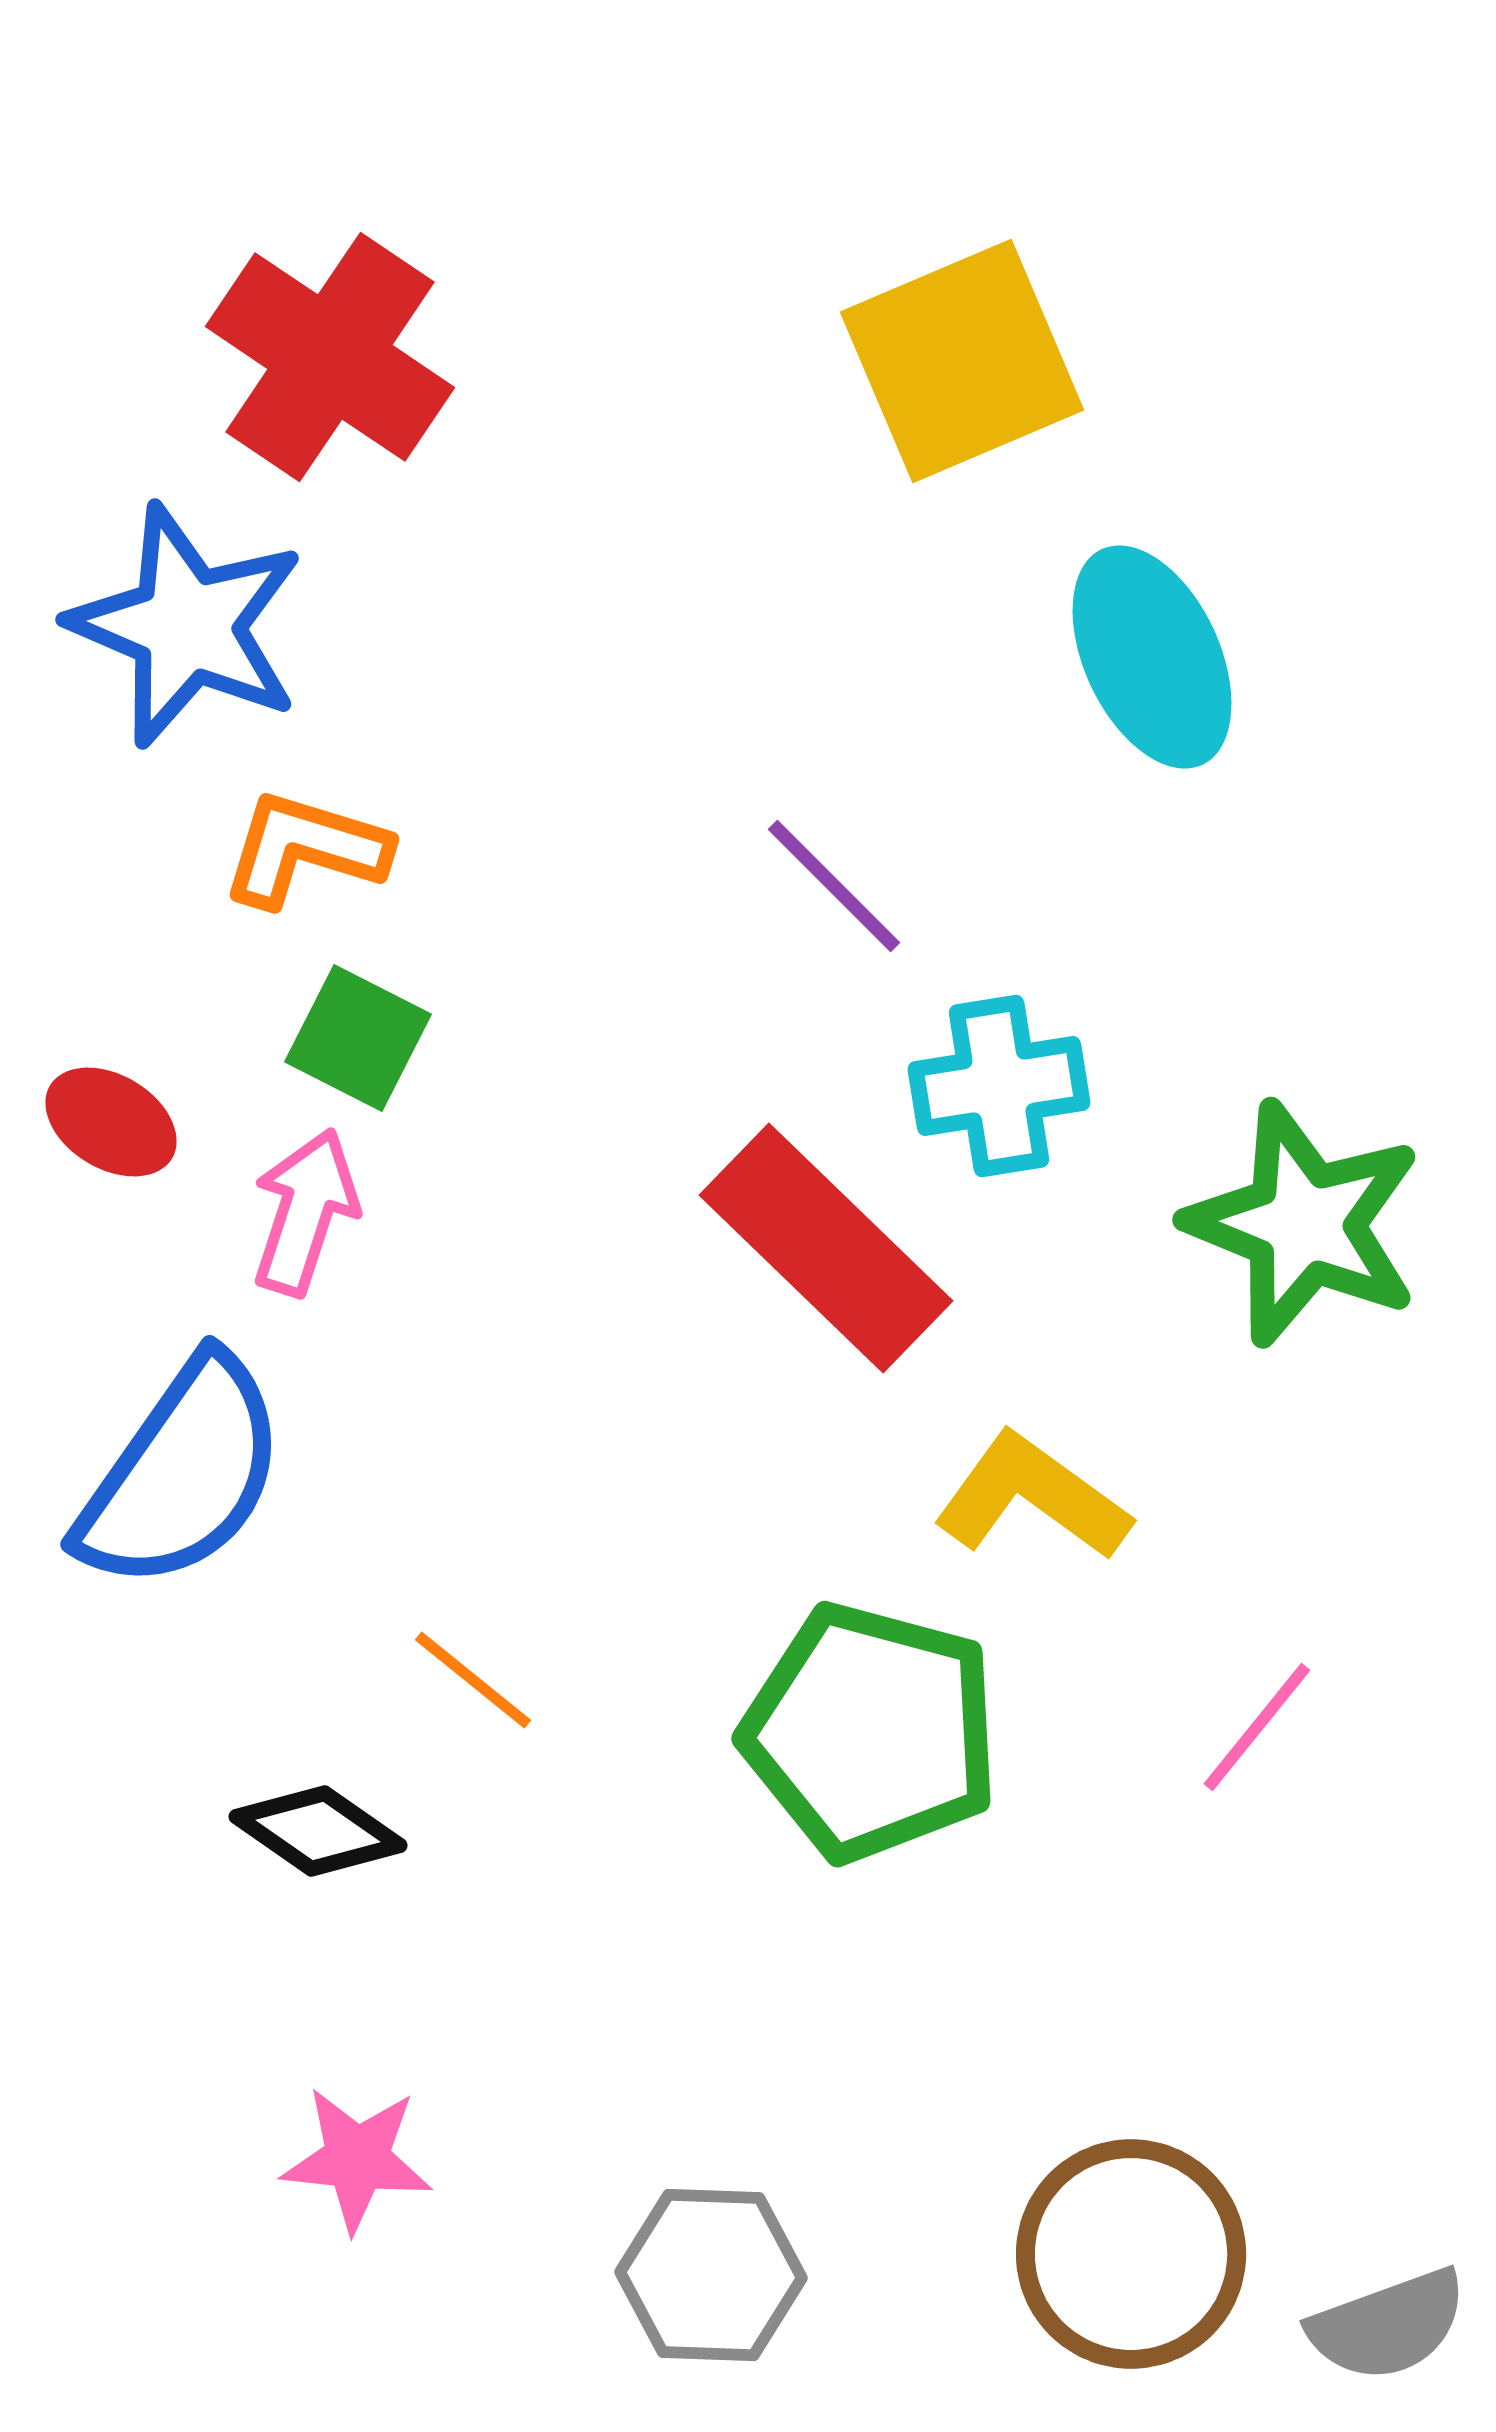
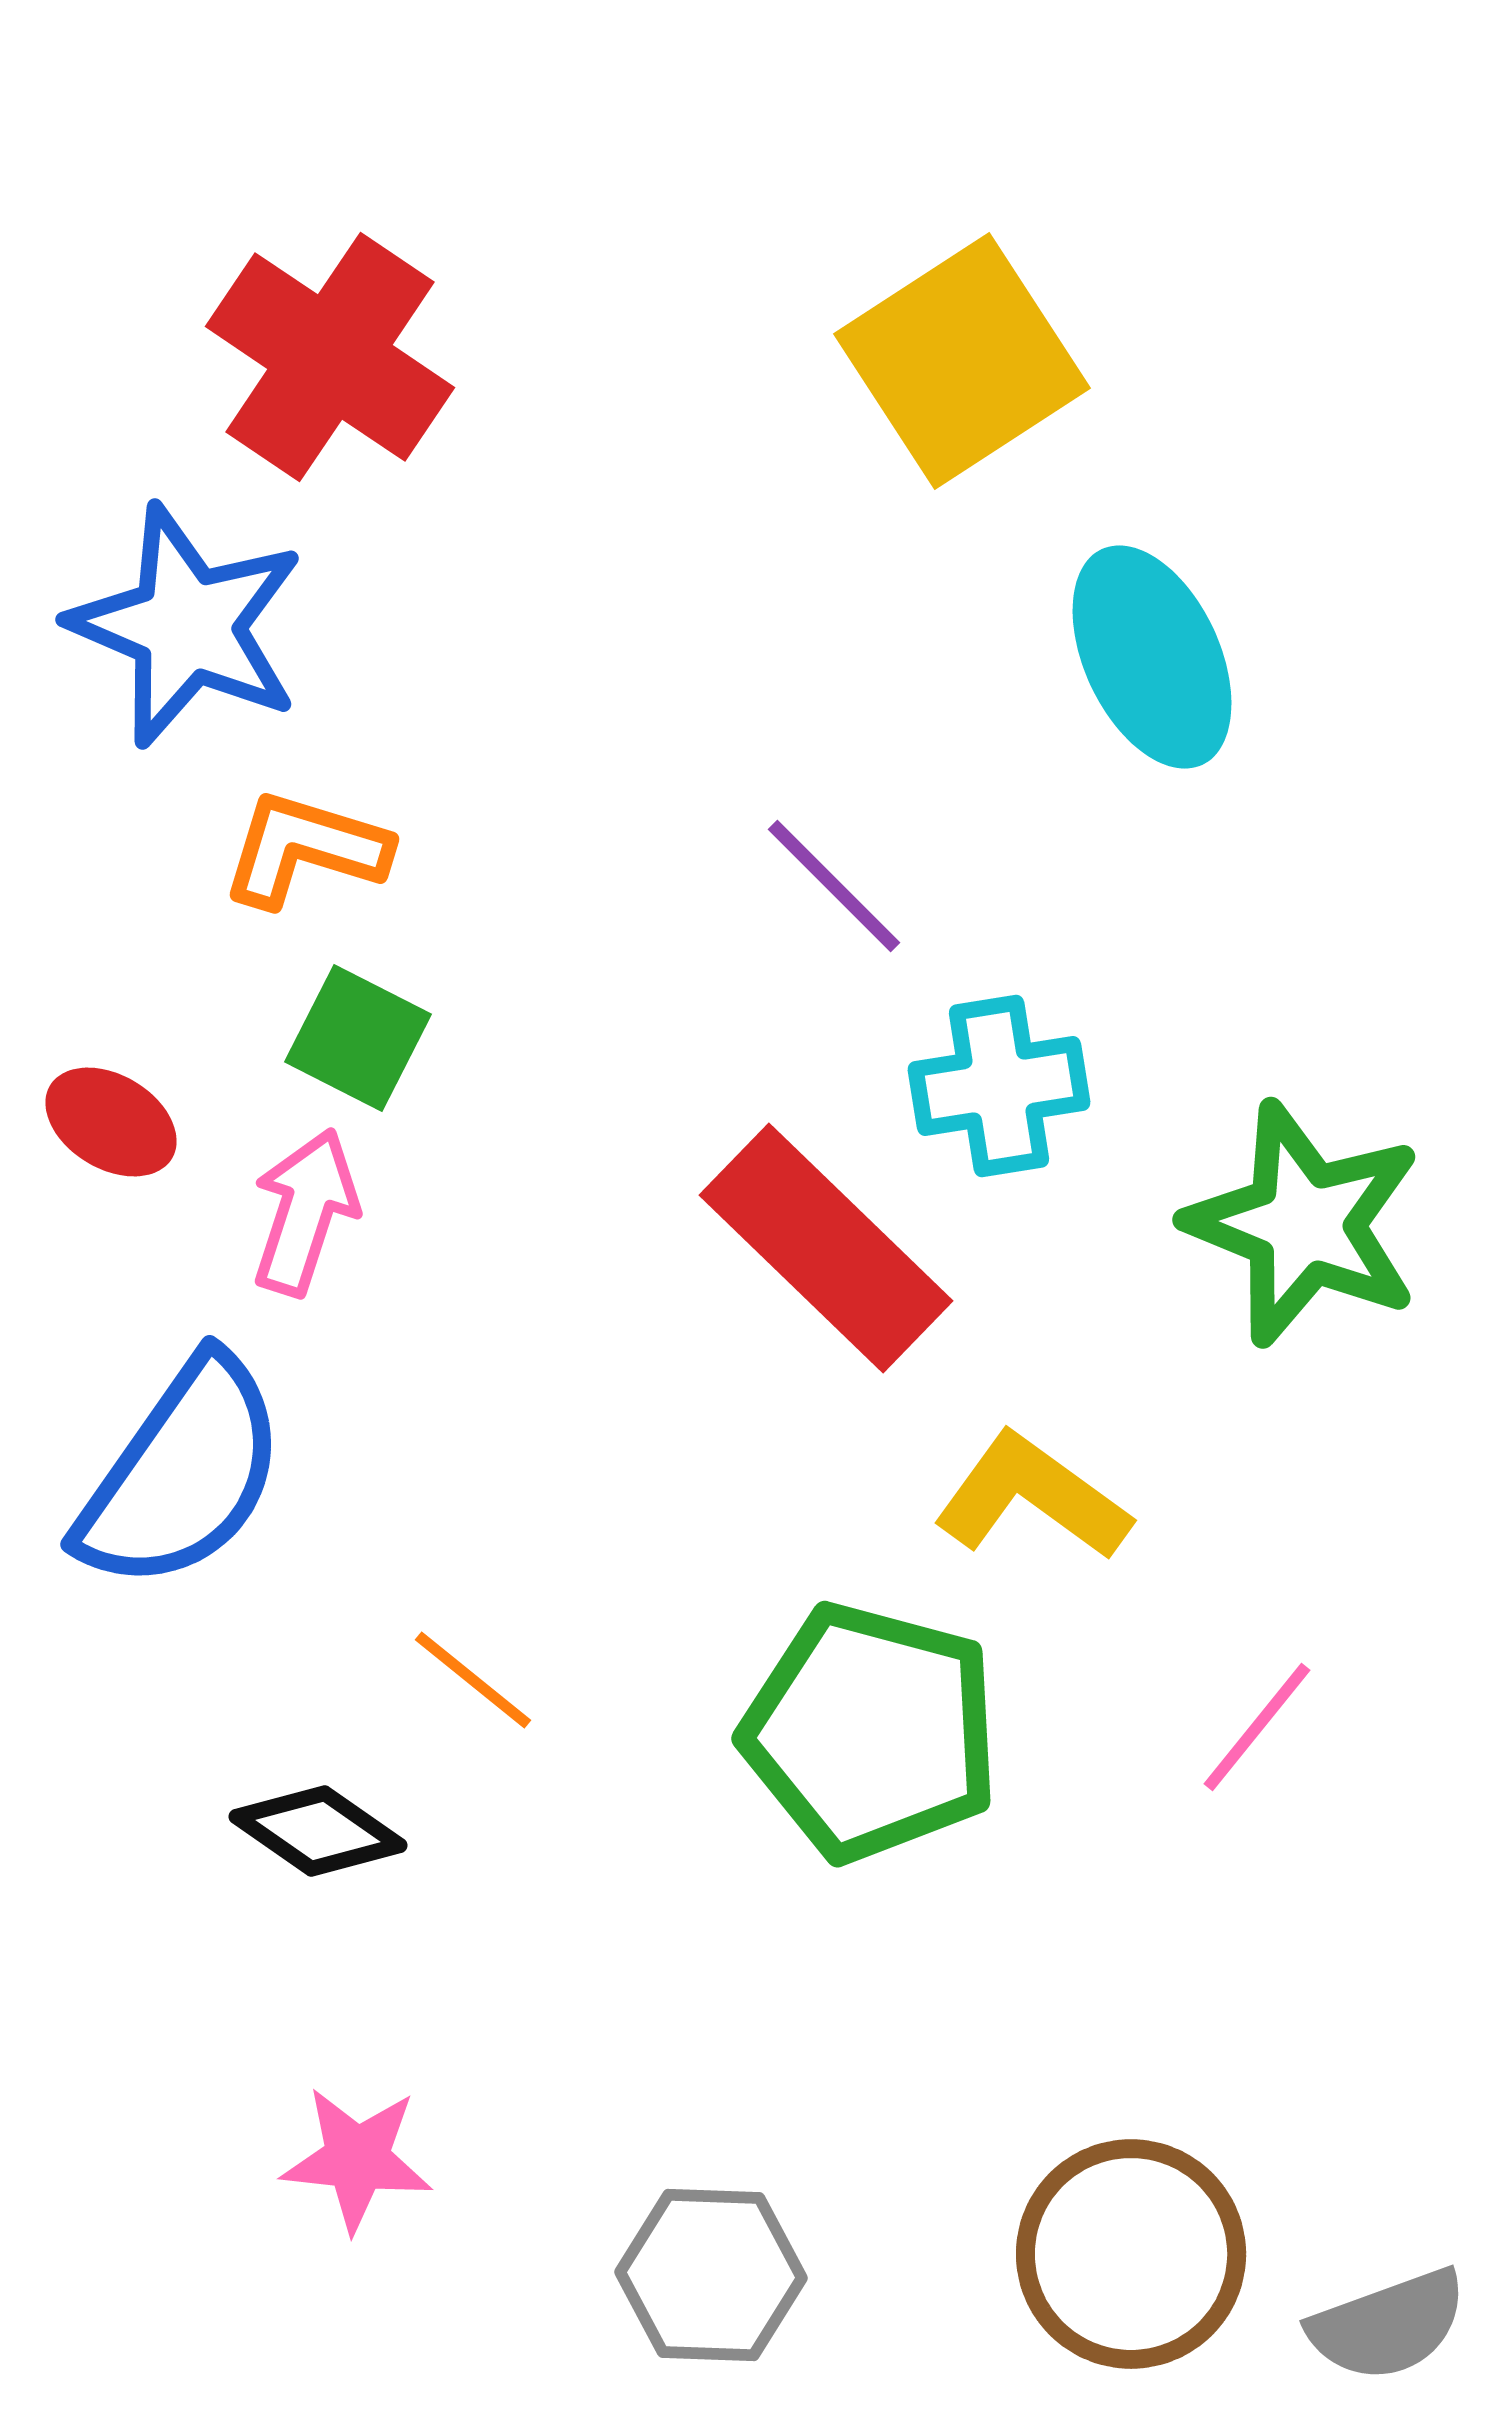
yellow square: rotated 10 degrees counterclockwise
